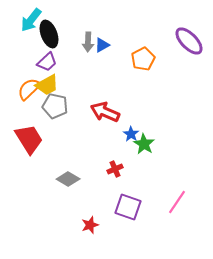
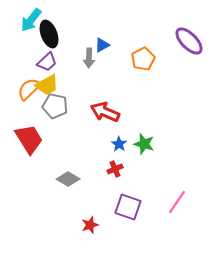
gray arrow: moved 1 px right, 16 px down
blue star: moved 12 px left, 10 px down
green star: rotated 15 degrees counterclockwise
